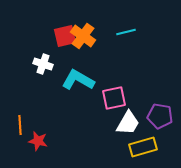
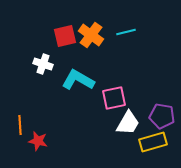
orange cross: moved 8 px right, 1 px up
purple pentagon: moved 2 px right
yellow rectangle: moved 10 px right, 5 px up
